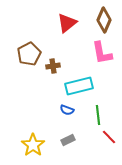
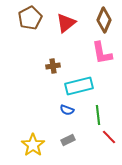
red triangle: moved 1 px left
brown pentagon: moved 1 px right, 36 px up
